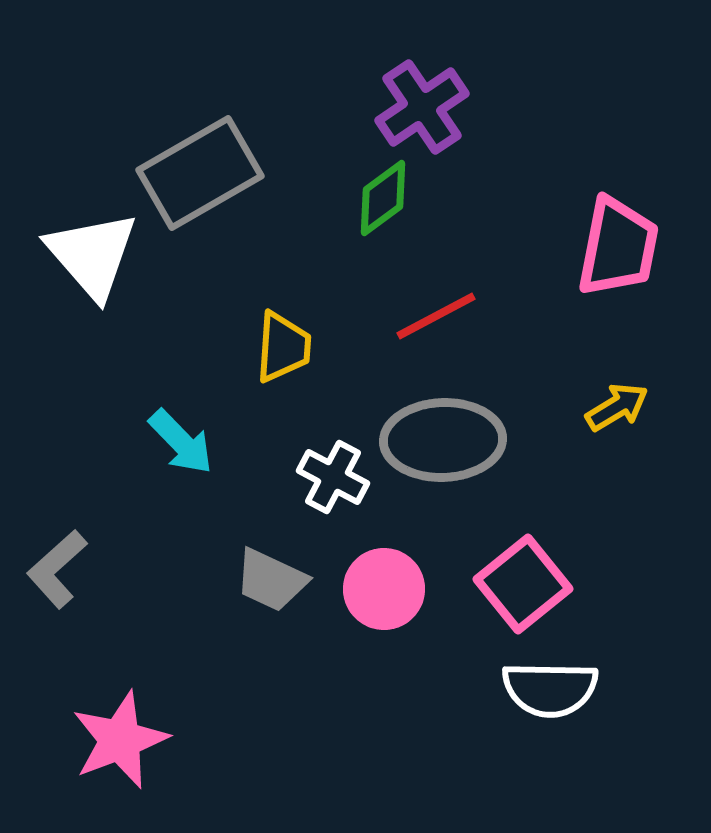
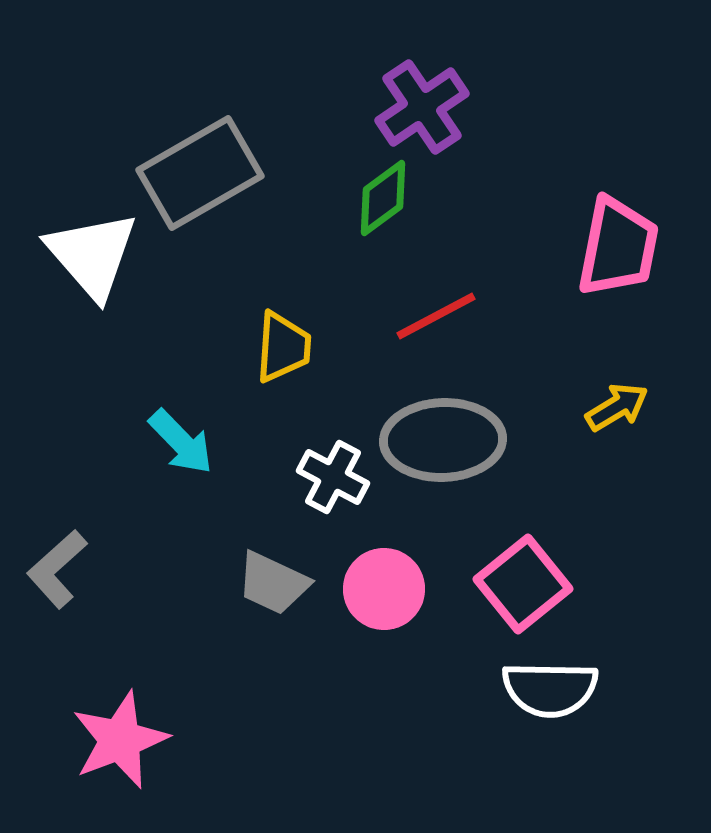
gray trapezoid: moved 2 px right, 3 px down
